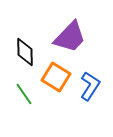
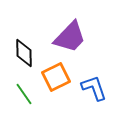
black diamond: moved 1 px left, 1 px down
orange square: rotated 32 degrees clockwise
blue L-shape: moved 4 px right, 2 px down; rotated 52 degrees counterclockwise
